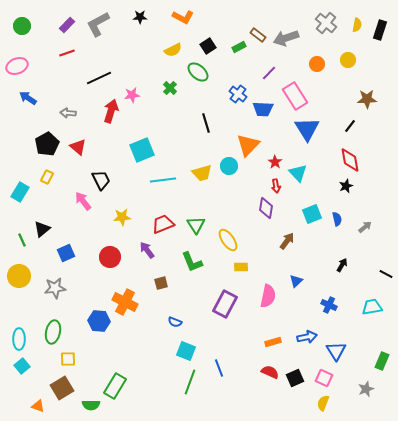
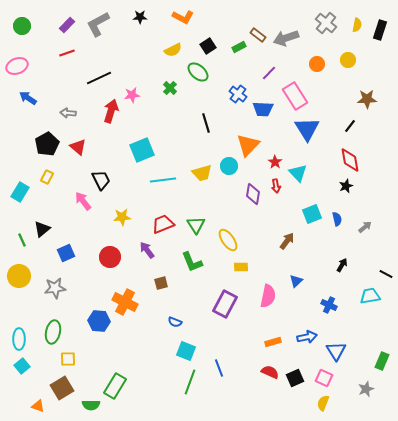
purple diamond at (266, 208): moved 13 px left, 14 px up
cyan trapezoid at (372, 307): moved 2 px left, 11 px up
